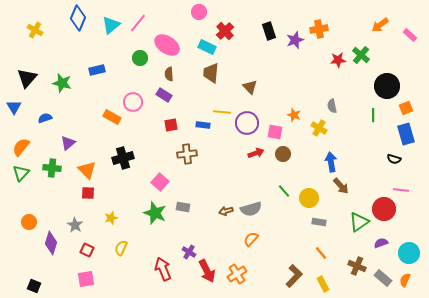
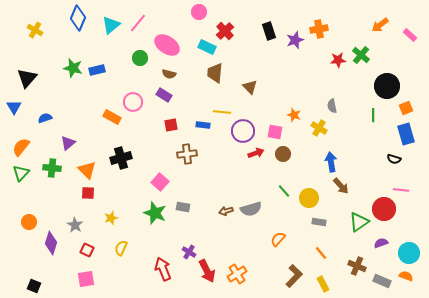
brown trapezoid at (211, 73): moved 4 px right
brown semicircle at (169, 74): rotated 72 degrees counterclockwise
green star at (62, 83): moved 11 px right, 15 px up
purple circle at (247, 123): moved 4 px left, 8 px down
black cross at (123, 158): moved 2 px left
orange semicircle at (251, 239): moved 27 px right
gray rectangle at (383, 278): moved 1 px left, 3 px down; rotated 18 degrees counterclockwise
orange semicircle at (405, 280): moved 1 px right, 4 px up; rotated 88 degrees clockwise
